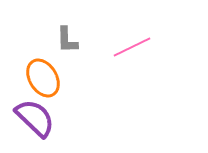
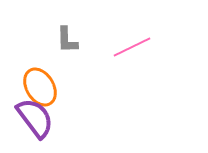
orange ellipse: moved 3 px left, 9 px down
purple semicircle: rotated 9 degrees clockwise
